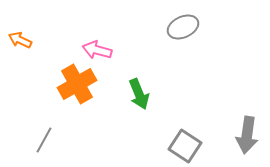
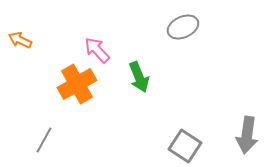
pink arrow: rotated 32 degrees clockwise
green arrow: moved 17 px up
